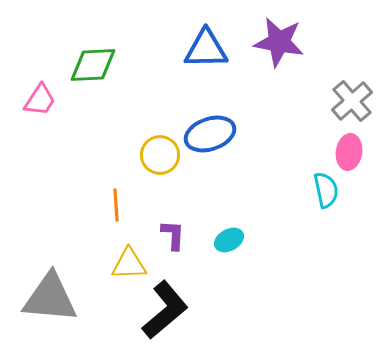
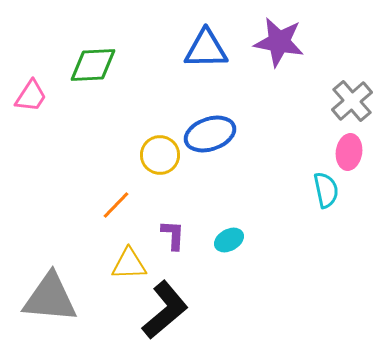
pink trapezoid: moved 9 px left, 4 px up
orange line: rotated 48 degrees clockwise
